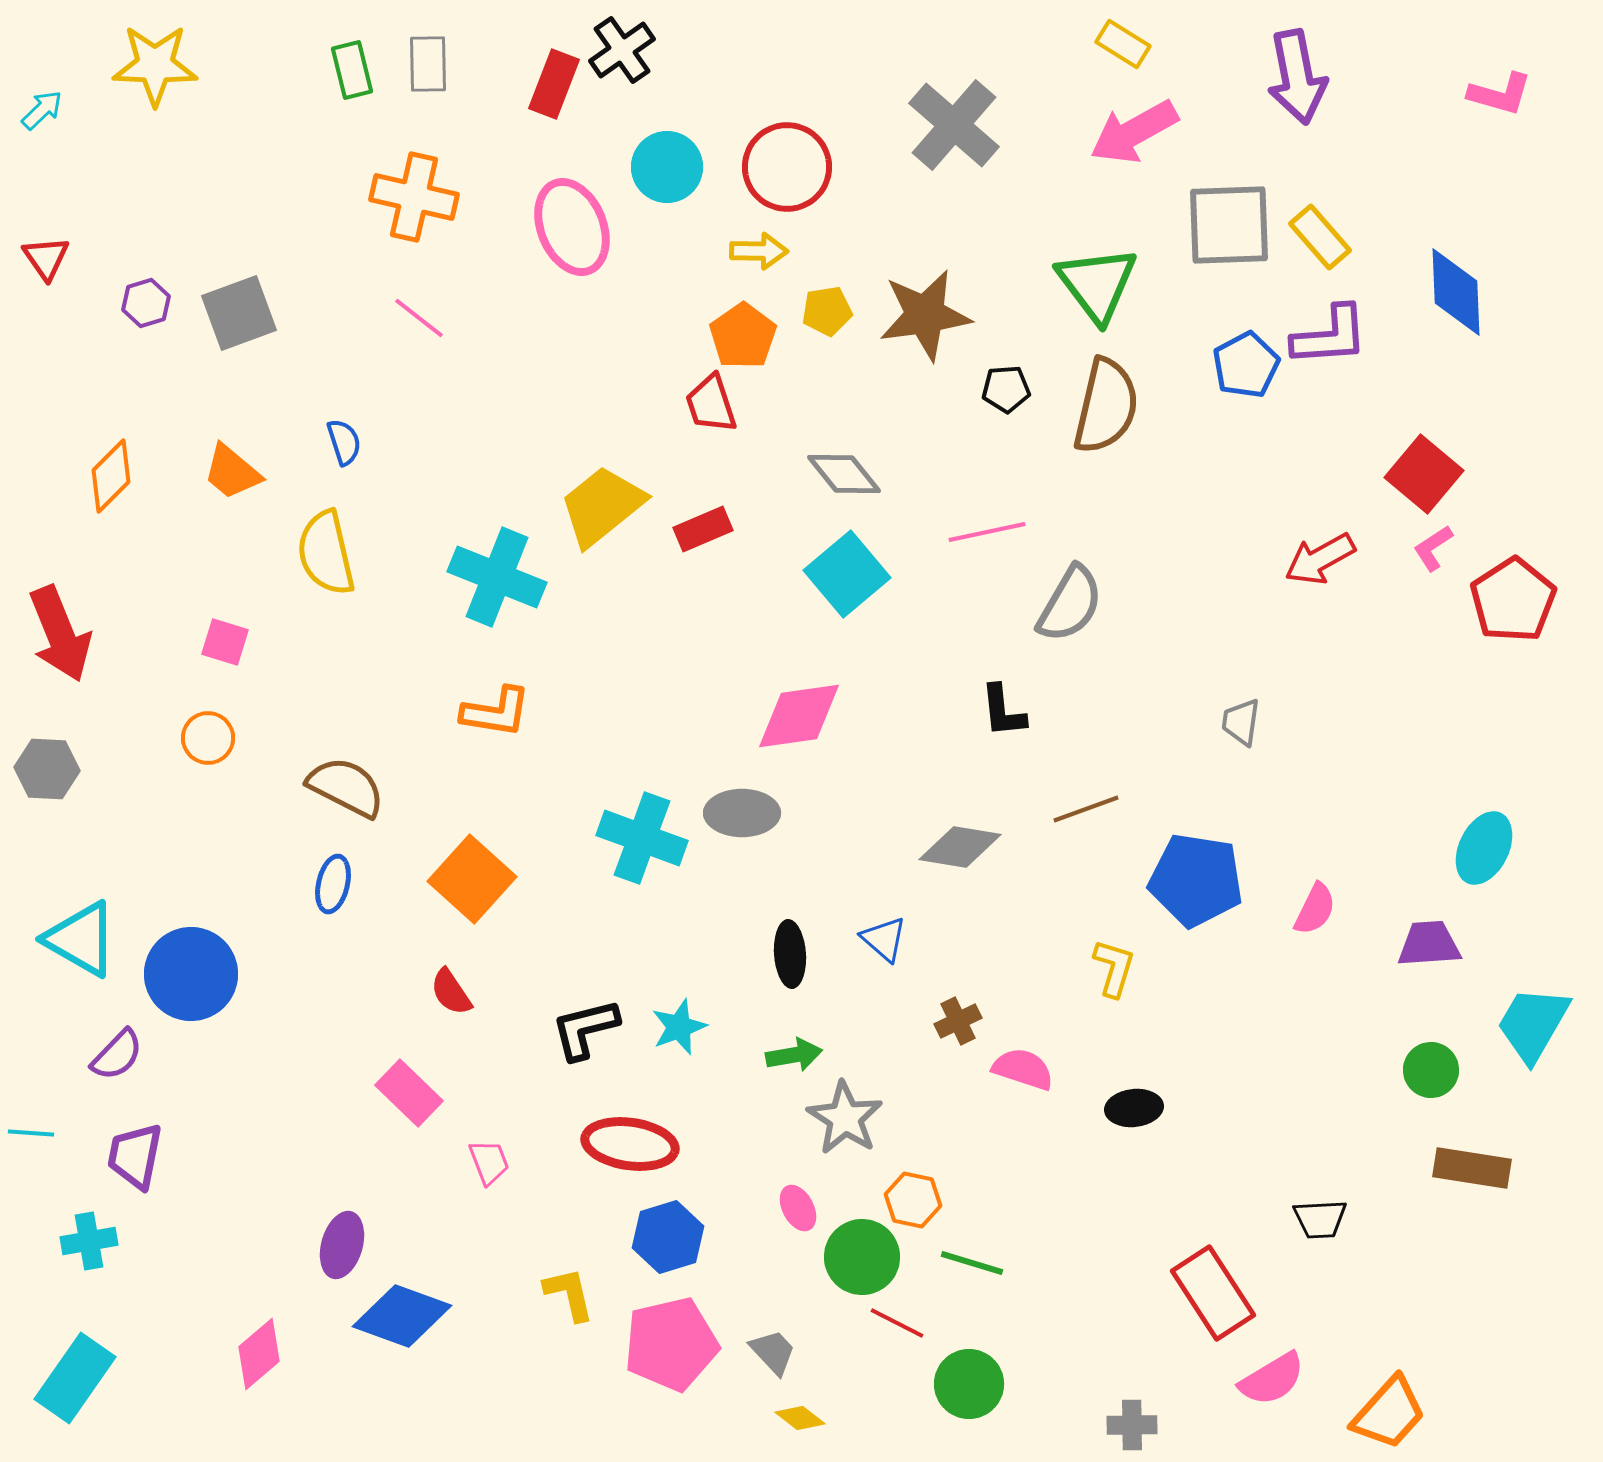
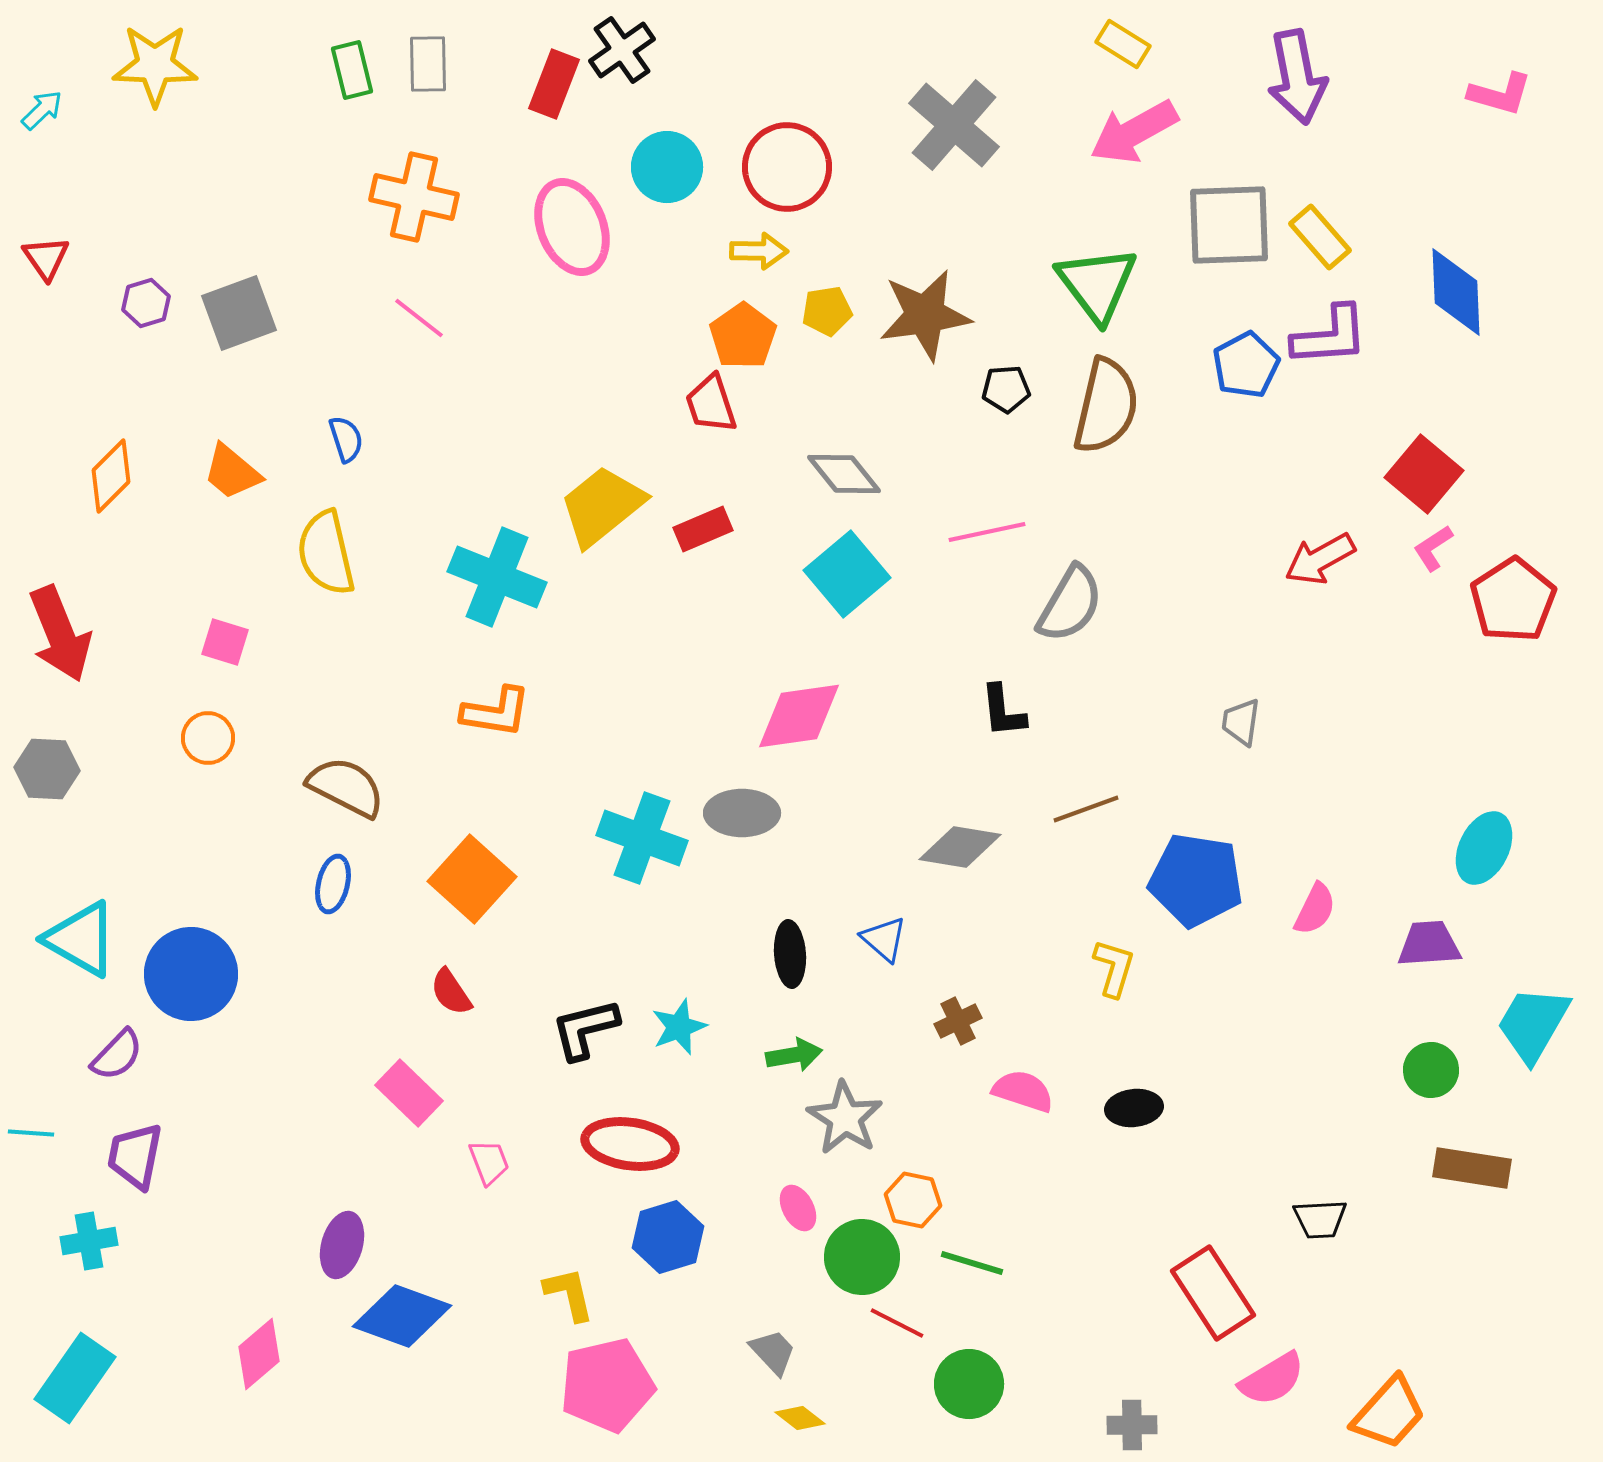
blue semicircle at (344, 442): moved 2 px right, 3 px up
pink semicircle at (1023, 1069): moved 22 px down
pink pentagon at (671, 1344): moved 64 px left, 41 px down
